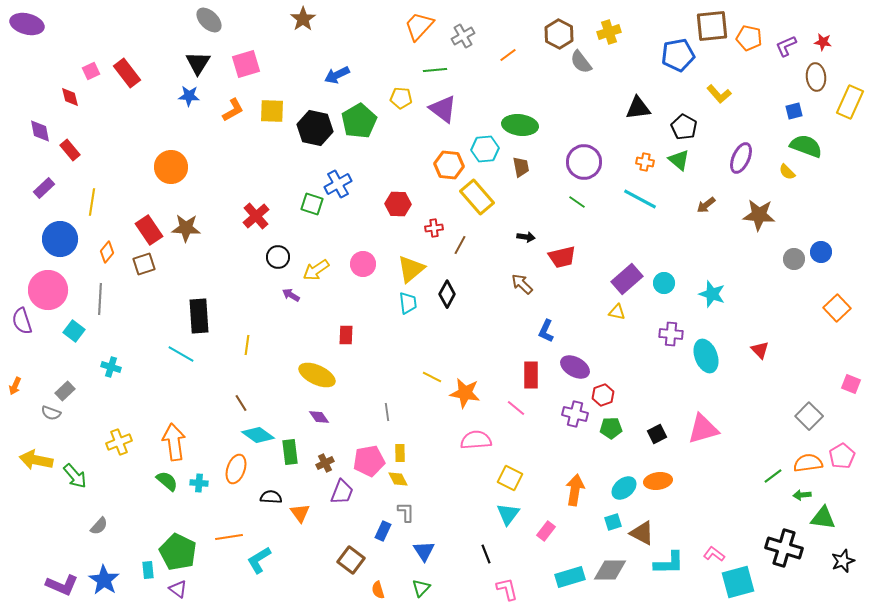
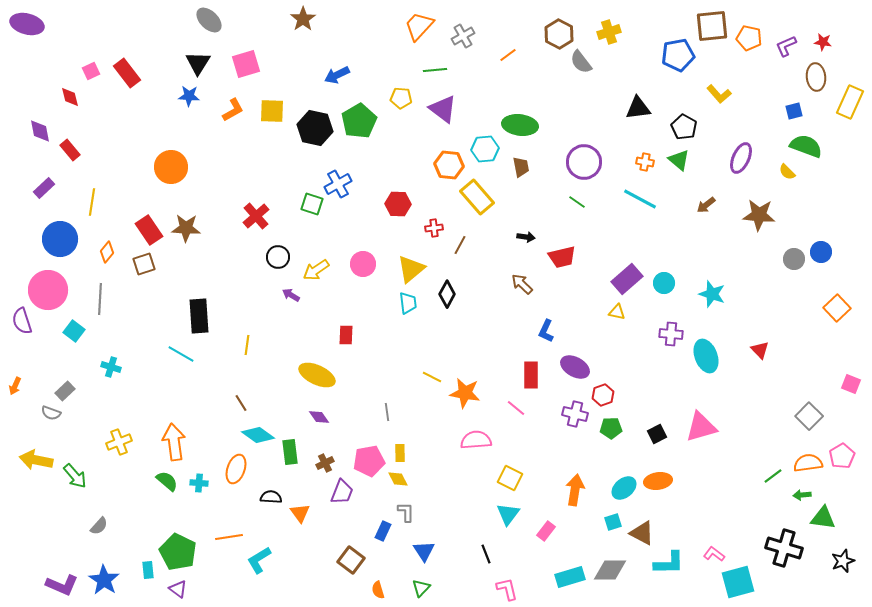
pink triangle at (703, 429): moved 2 px left, 2 px up
